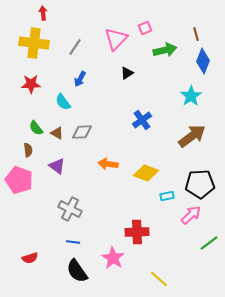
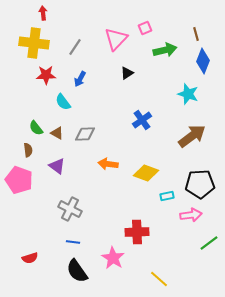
red star: moved 15 px right, 9 px up
cyan star: moved 3 px left, 2 px up; rotated 20 degrees counterclockwise
gray diamond: moved 3 px right, 2 px down
pink arrow: rotated 35 degrees clockwise
